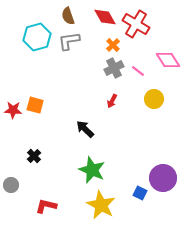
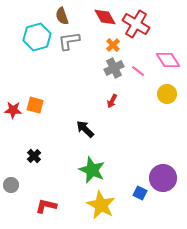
brown semicircle: moved 6 px left
yellow circle: moved 13 px right, 5 px up
